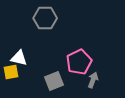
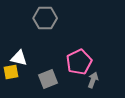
gray square: moved 6 px left, 2 px up
